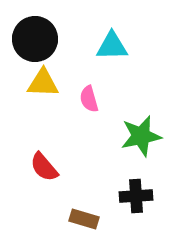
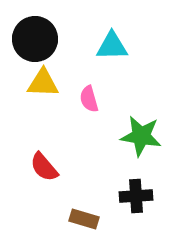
green star: rotated 21 degrees clockwise
